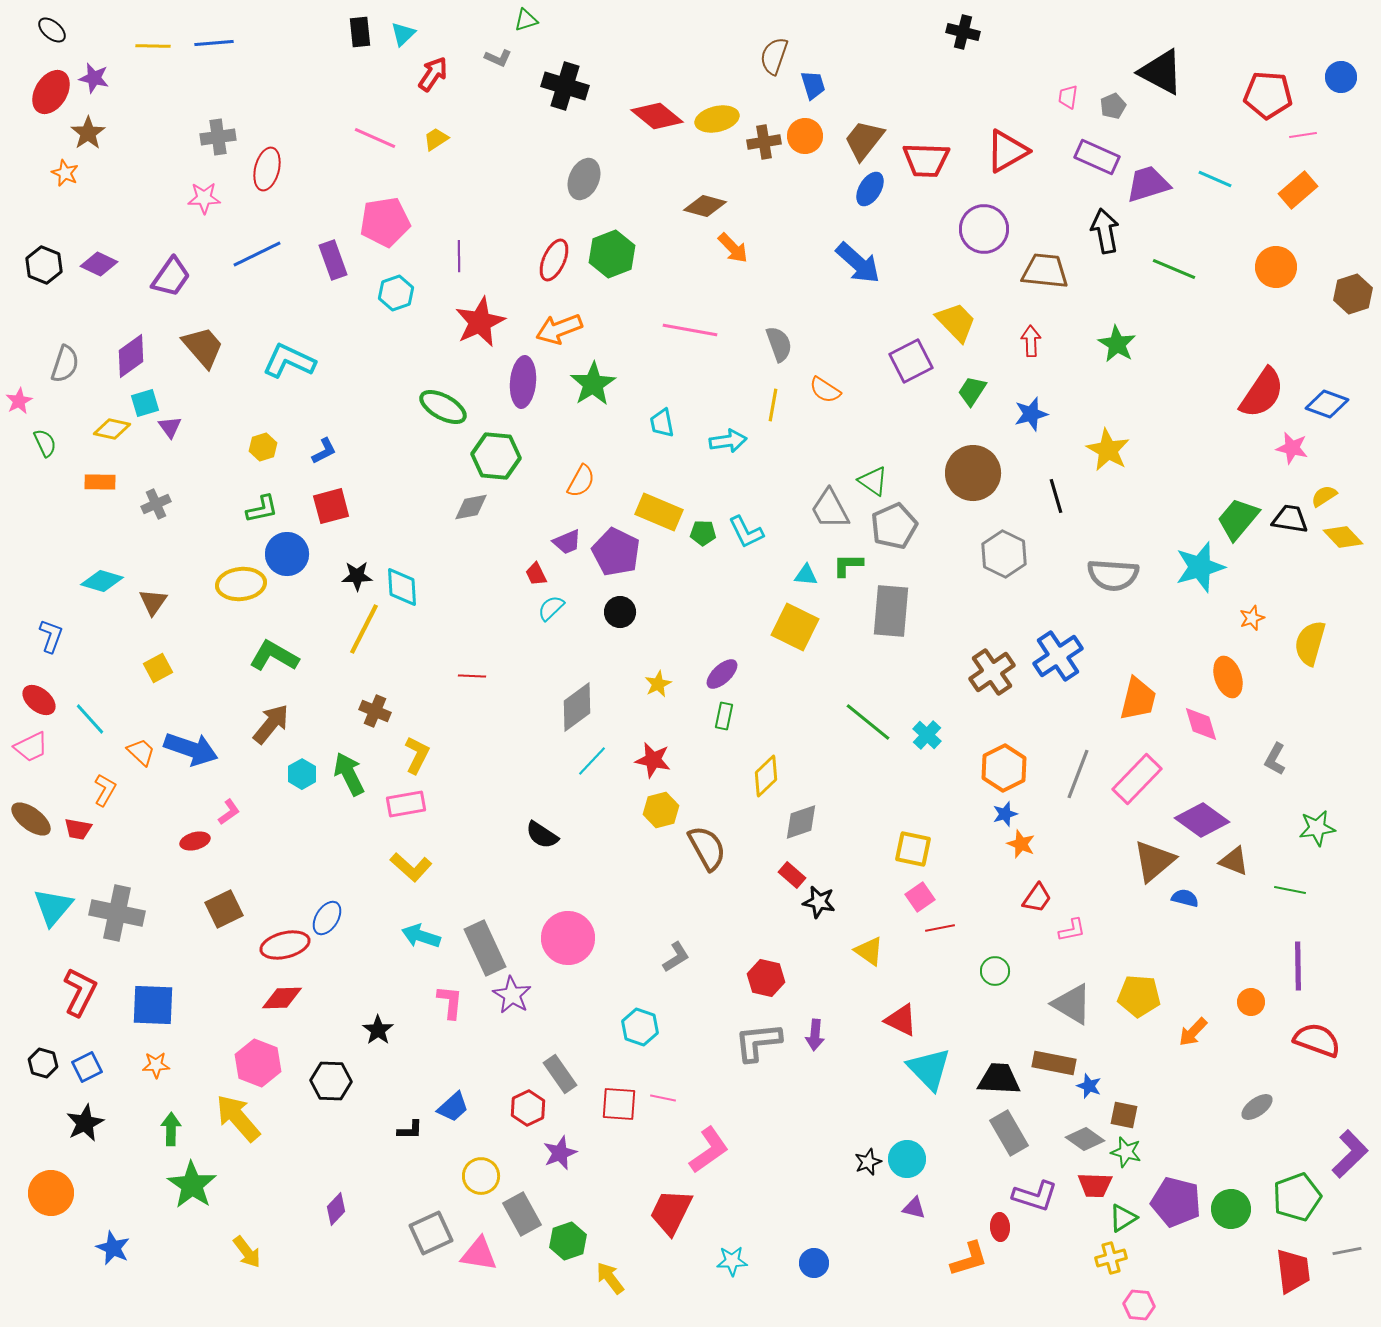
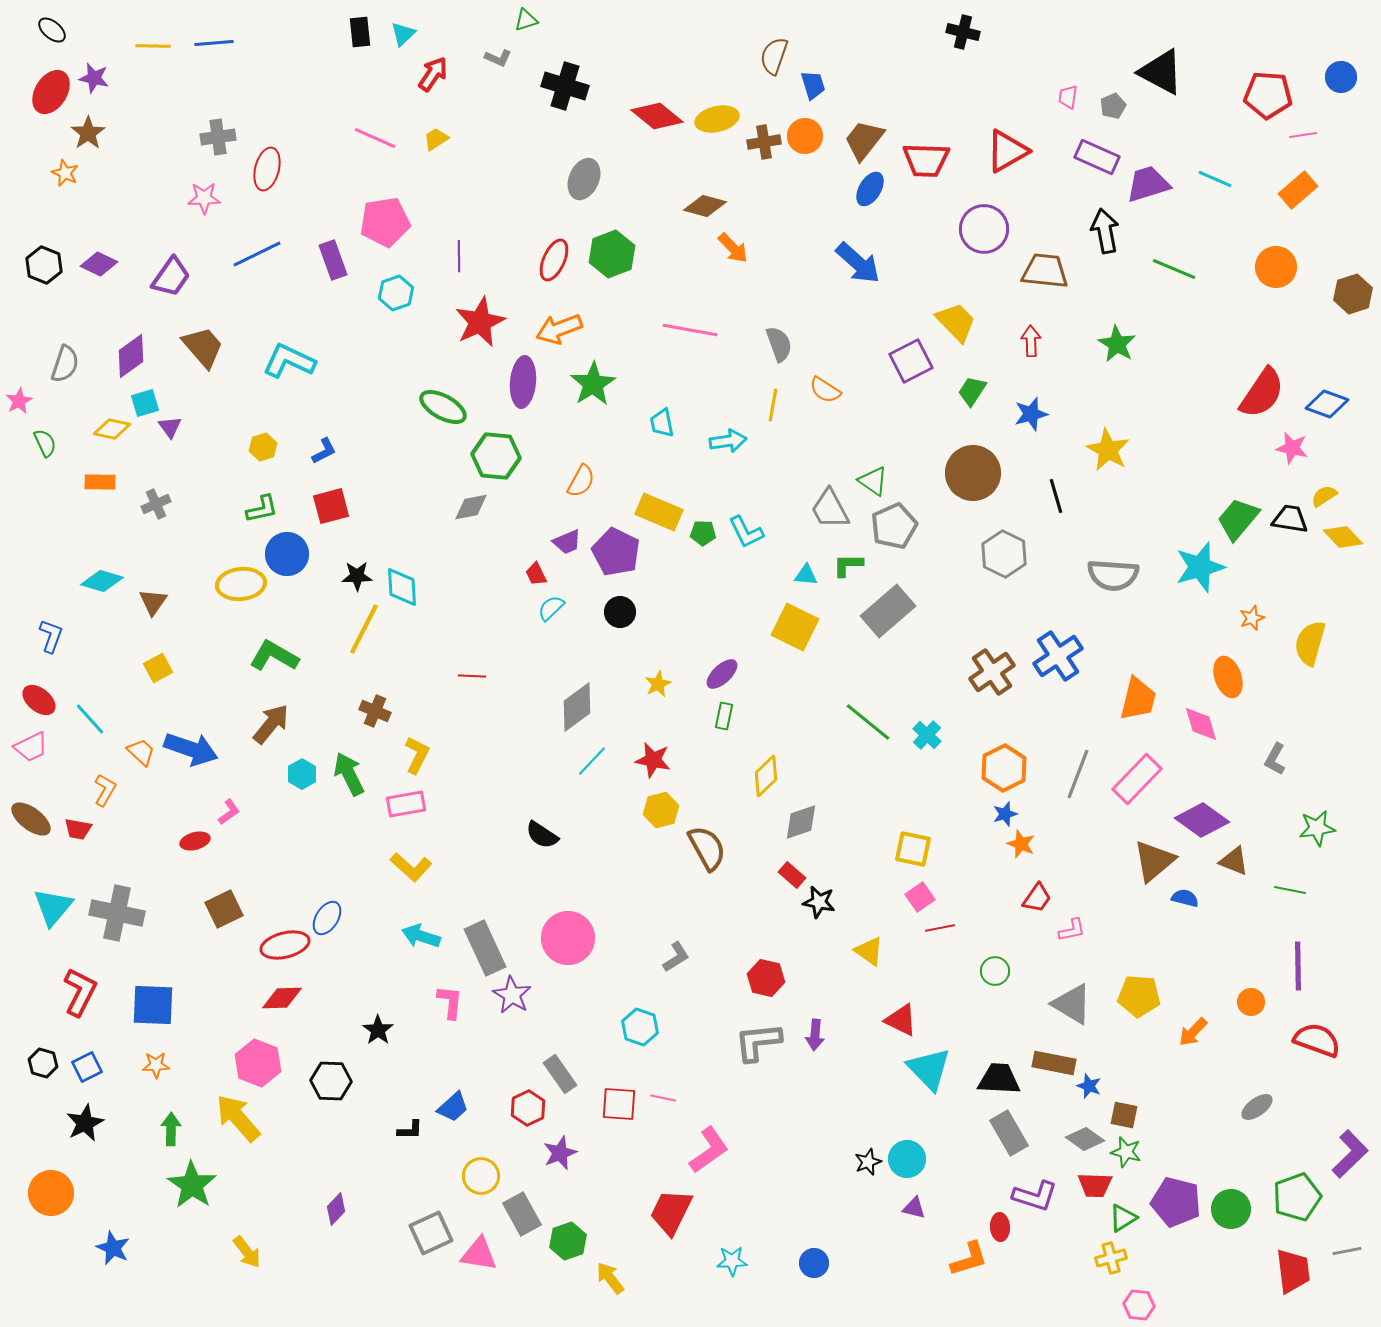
gray rectangle at (891, 611): moved 3 px left; rotated 44 degrees clockwise
